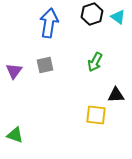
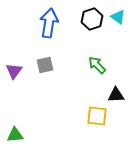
black hexagon: moved 5 px down
green arrow: moved 2 px right, 3 px down; rotated 108 degrees clockwise
yellow square: moved 1 px right, 1 px down
green triangle: rotated 24 degrees counterclockwise
